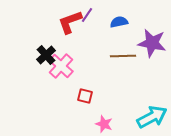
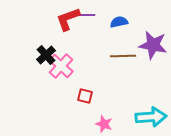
purple line: rotated 56 degrees clockwise
red L-shape: moved 2 px left, 3 px up
purple star: moved 1 px right, 2 px down
cyan arrow: moved 1 px left; rotated 24 degrees clockwise
